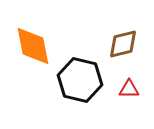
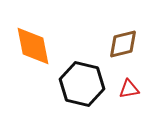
black hexagon: moved 2 px right, 4 px down
red triangle: rotated 10 degrees counterclockwise
